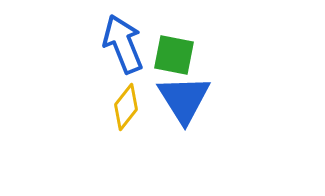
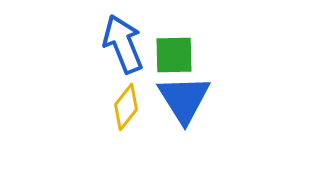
green square: rotated 12 degrees counterclockwise
